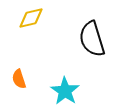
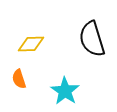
yellow diamond: moved 26 px down; rotated 12 degrees clockwise
